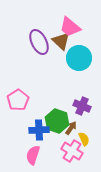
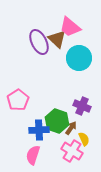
brown triangle: moved 4 px left, 2 px up
